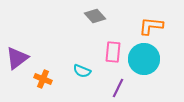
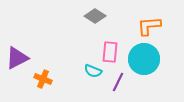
gray diamond: rotated 15 degrees counterclockwise
orange L-shape: moved 2 px left; rotated 10 degrees counterclockwise
pink rectangle: moved 3 px left
purple triangle: rotated 10 degrees clockwise
cyan semicircle: moved 11 px right
purple line: moved 6 px up
